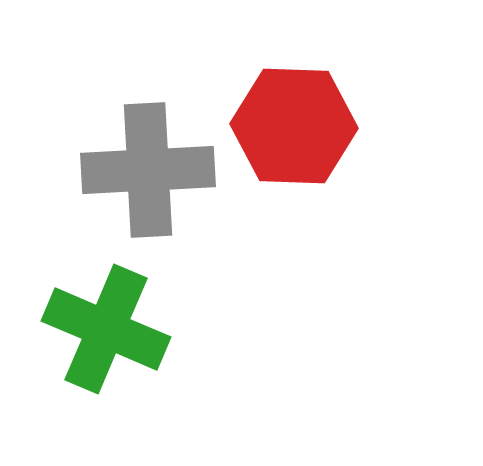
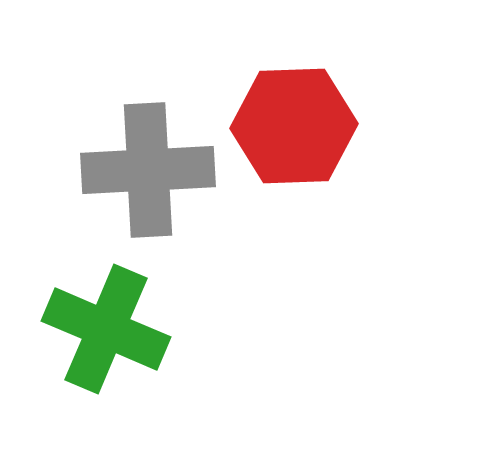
red hexagon: rotated 4 degrees counterclockwise
